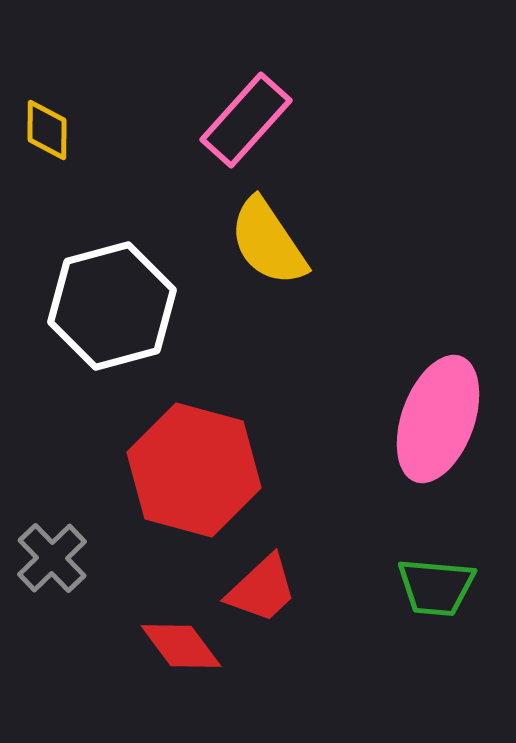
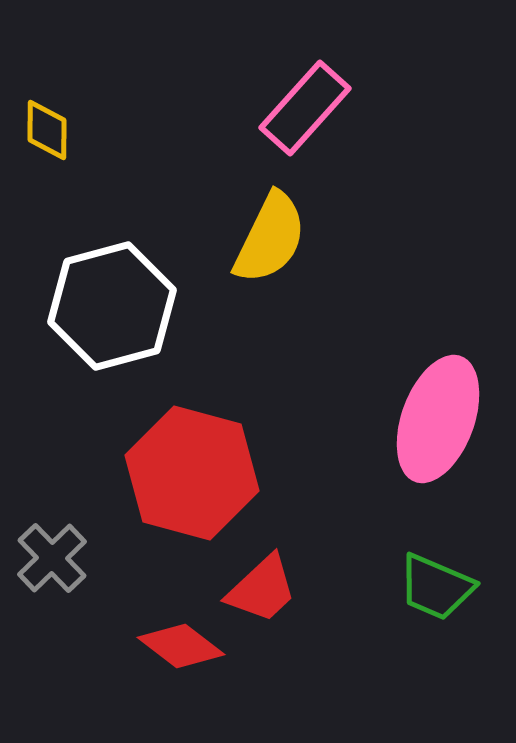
pink rectangle: moved 59 px right, 12 px up
yellow semicircle: moved 2 px right, 4 px up; rotated 120 degrees counterclockwise
red hexagon: moved 2 px left, 3 px down
green trapezoid: rotated 18 degrees clockwise
red diamond: rotated 16 degrees counterclockwise
